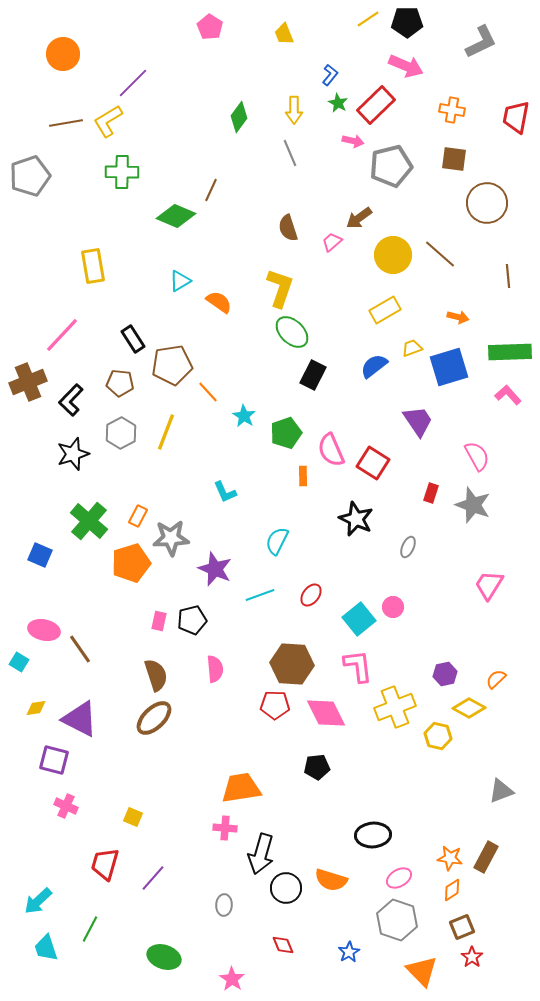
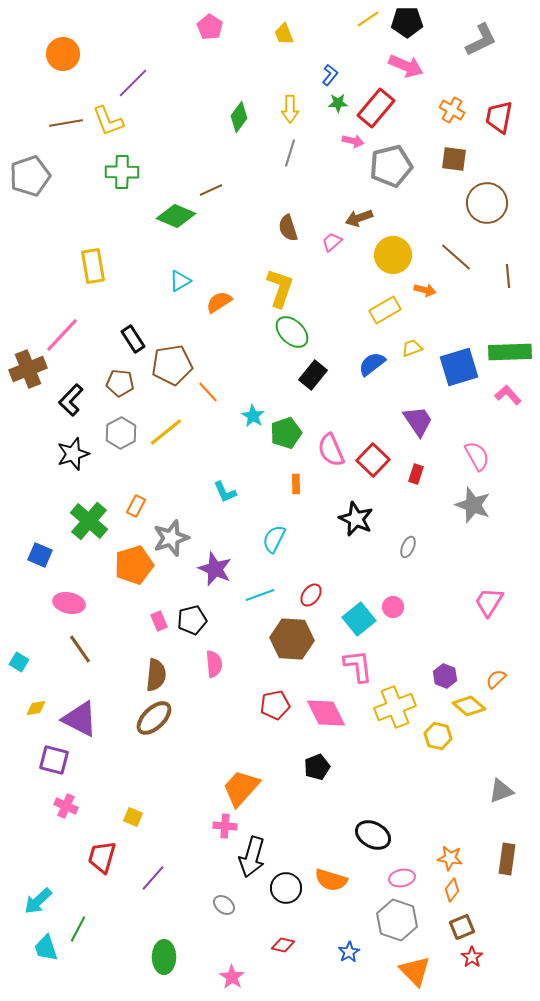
gray L-shape at (481, 42): moved 2 px up
green star at (338, 103): rotated 30 degrees counterclockwise
red rectangle at (376, 105): moved 3 px down; rotated 6 degrees counterclockwise
yellow arrow at (294, 110): moved 4 px left, 1 px up
orange cross at (452, 110): rotated 20 degrees clockwise
red trapezoid at (516, 117): moved 17 px left
yellow L-shape at (108, 121): rotated 80 degrees counterclockwise
gray line at (290, 153): rotated 40 degrees clockwise
brown line at (211, 190): rotated 40 degrees clockwise
brown arrow at (359, 218): rotated 16 degrees clockwise
brown line at (440, 254): moved 16 px right, 3 px down
orange semicircle at (219, 302): rotated 68 degrees counterclockwise
orange arrow at (458, 317): moved 33 px left, 27 px up
blue semicircle at (374, 366): moved 2 px left, 2 px up
blue square at (449, 367): moved 10 px right
black rectangle at (313, 375): rotated 12 degrees clockwise
brown cross at (28, 382): moved 13 px up
cyan star at (244, 416): moved 9 px right
yellow line at (166, 432): rotated 30 degrees clockwise
red square at (373, 463): moved 3 px up; rotated 12 degrees clockwise
orange rectangle at (303, 476): moved 7 px left, 8 px down
red rectangle at (431, 493): moved 15 px left, 19 px up
orange rectangle at (138, 516): moved 2 px left, 10 px up
gray star at (171, 538): rotated 15 degrees counterclockwise
cyan semicircle at (277, 541): moved 3 px left, 2 px up
orange pentagon at (131, 563): moved 3 px right, 2 px down
pink trapezoid at (489, 585): moved 17 px down
pink rectangle at (159, 621): rotated 36 degrees counterclockwise
pink ellipse at (44, 630): moved 25 px right, 27 px up
brown hexagon at (292, 664): moved 25 px up
pink semicircle at (215, 669): moved 1 px left, 5 px up
purple hexagon at (445, 674): moved 2 px down; rotated 25 degrees counterclockwise
brown semicircle at (156, 675): rotated 24 degrees clockwise
red pentagon at (275, 705): rotated 12 degrees counterclockwise
yellow diamond at (469, 708): moved 2 px up; rotated 12 degrees clockwise
black pentagon at (317, 767): rotated 15 degrees counterclockwise
orange trapezoid at (241, 788): rotated 39 degrees counterclockwise
pink cross at (225, 828): moved 2 px up
black ellipse at (373, 835): rotated 32 degrees clockwise
black arrow at (261, 854): moved 9 px left, 3 px down
brown rectangle at (486, 857): moved 21 px right, 2 px down; rotated 20 degrees counterclockwise
red trapezoid at (105, 864): moved 3 px left, 7 px up
pink ellipse at (399, 878): moved 3 px right; rotated 20 degrees clockwise
orange diamond at (452, 890): rotated 20 degrees counterclockwise
gray ellipse at (224, 905): rotated 55 degrees counterclockwise
green line at (90, 929): moved 12 px left
red diamond at (283, 945): rotated 55 degrees counterclockwise
green ellipse at (164, 957): rotated 72 degrees clockwise
orange triangle at (422, 971): moved 7 px left
pink star at (232, 979): moved 2 px up
